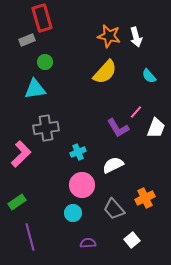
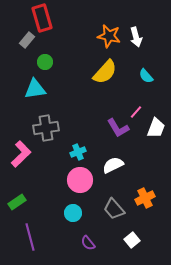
gray rectangle: rotated 28 degrees counterclockwise
cyan semicircle: moved 3 px left
pink circle: moved 2 px left, 5 px up
purple semicircle: rotated 126 degrees counterclockwise
